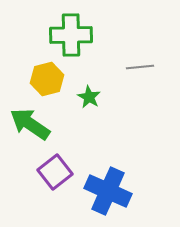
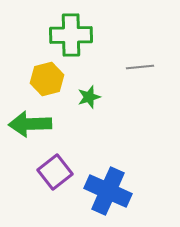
green star: rotated 25 degrees clockwise
green arrow: rotated 36 degrees counterclockwise
